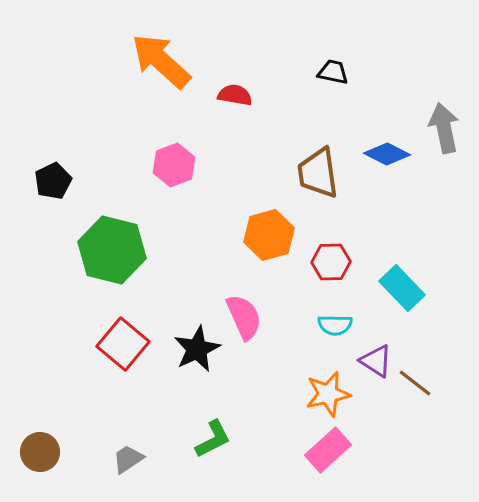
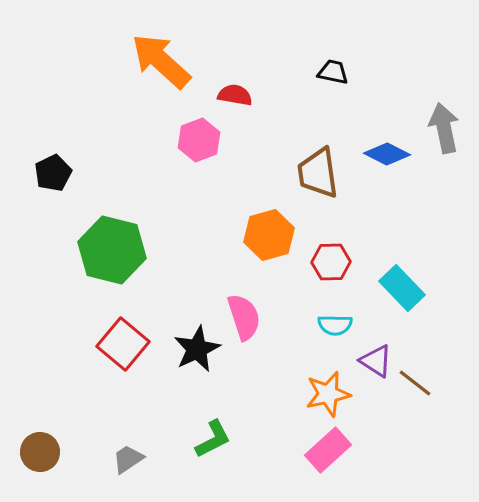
pink hexagon: moved 25 px right, 25 px up
black pentagon: moved 8 px up
pink semicircle: rotated 6 degrees clockwise
